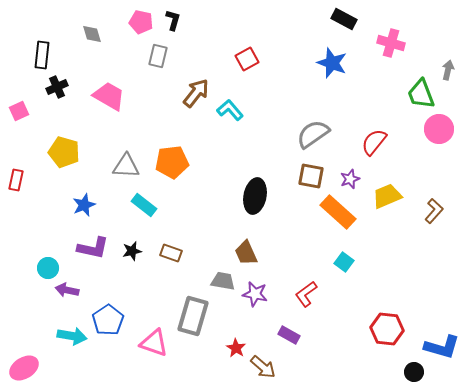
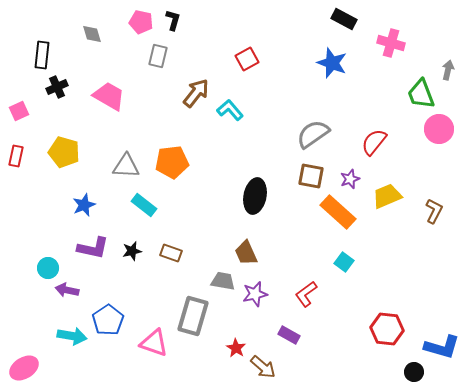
red rectangle at (16, 180): moved 24 px up
brown L-shape at (434, 211): rotated 15 degrees counterclockwise
purple star at (255, 294): rotated 25 degrees counterclockwise
